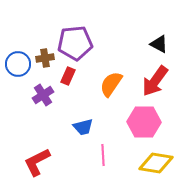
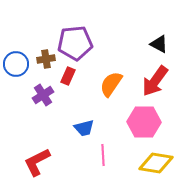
brown cross: moved 1 px right, 1 px down
blue circle: moved 2 px left
blue trapezoid: moved 1 px right, 1 px down
